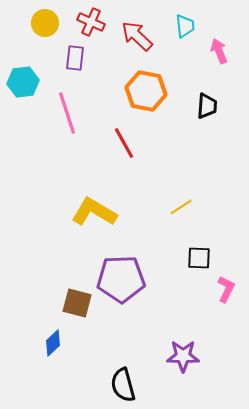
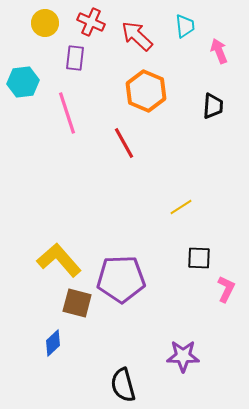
orange hexagon: rotated 12 degrees clockwise
black trapezoid: moved 6 px right
yellow L-shape: moved 35 px left, 48 px down; rotated 18 degrees clockwise
